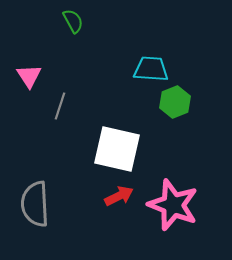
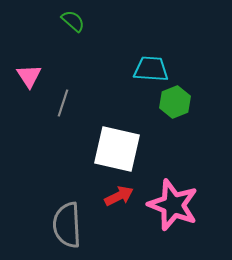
green semicircle: rotated 20 degrees counterclockwise
gray line: moved 3 px right, 3 px up
gray semicircle: moved 32 px right, 21 px down
